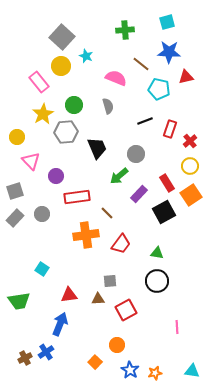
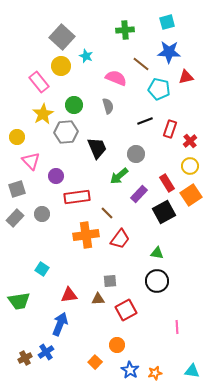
gray square at (15, 191): moved 2 px right, 2 px up
red trapezoid at (121, 244): moved 1 px left, 5 px up
